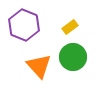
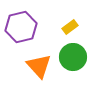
purple hexagon: moved 3 px left, 2 px down; rotated 24 degrees clockwise
